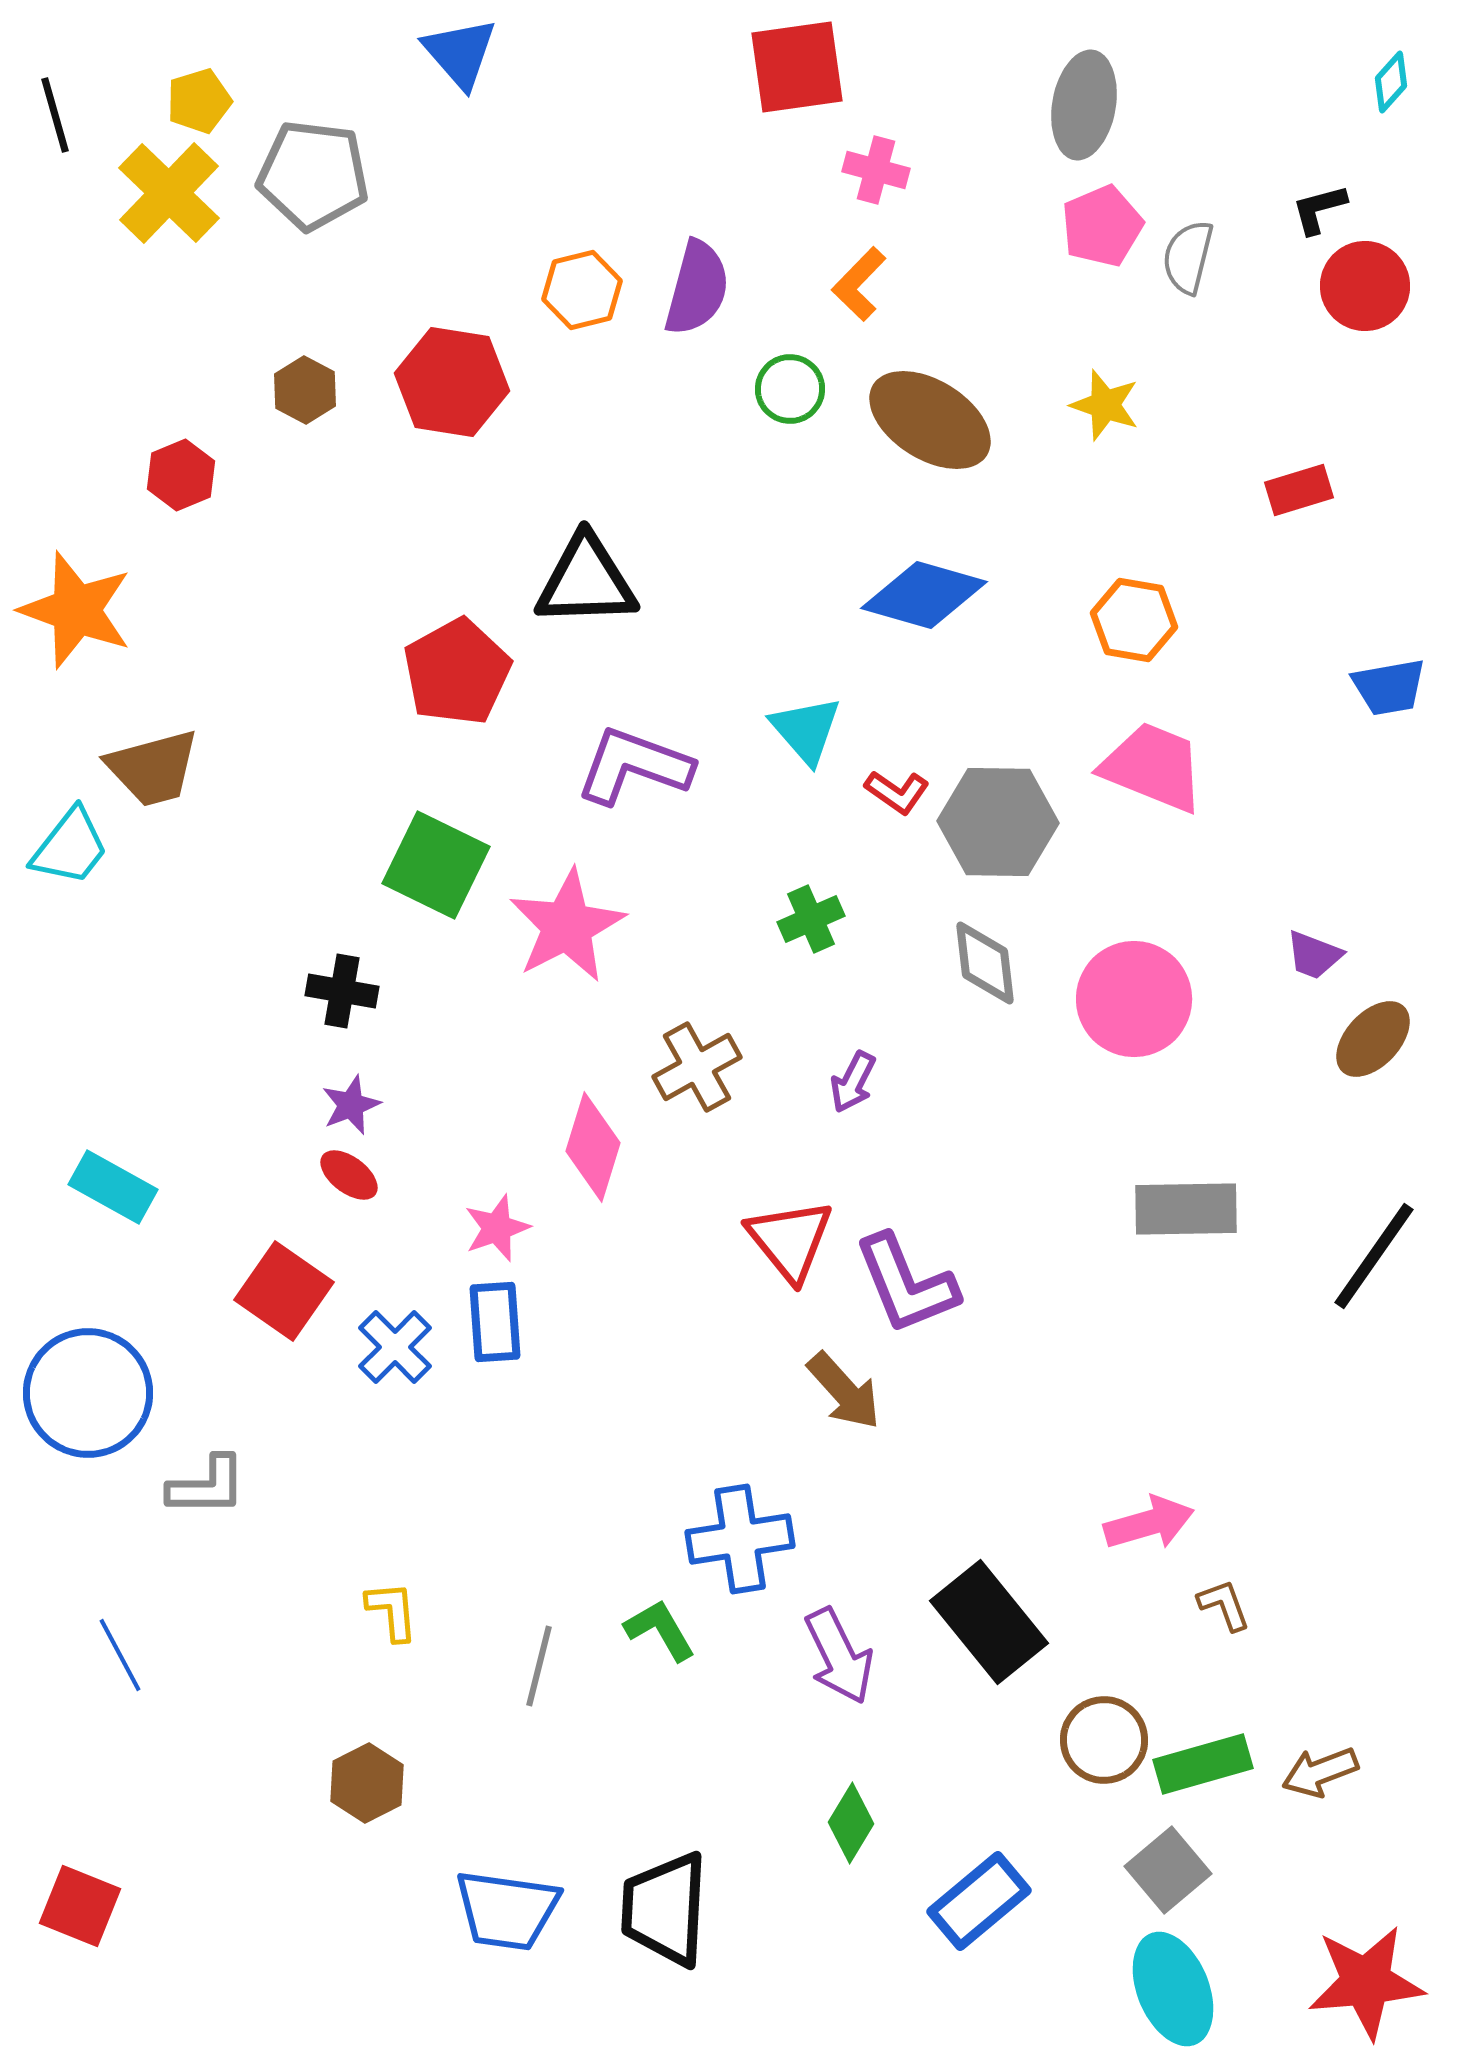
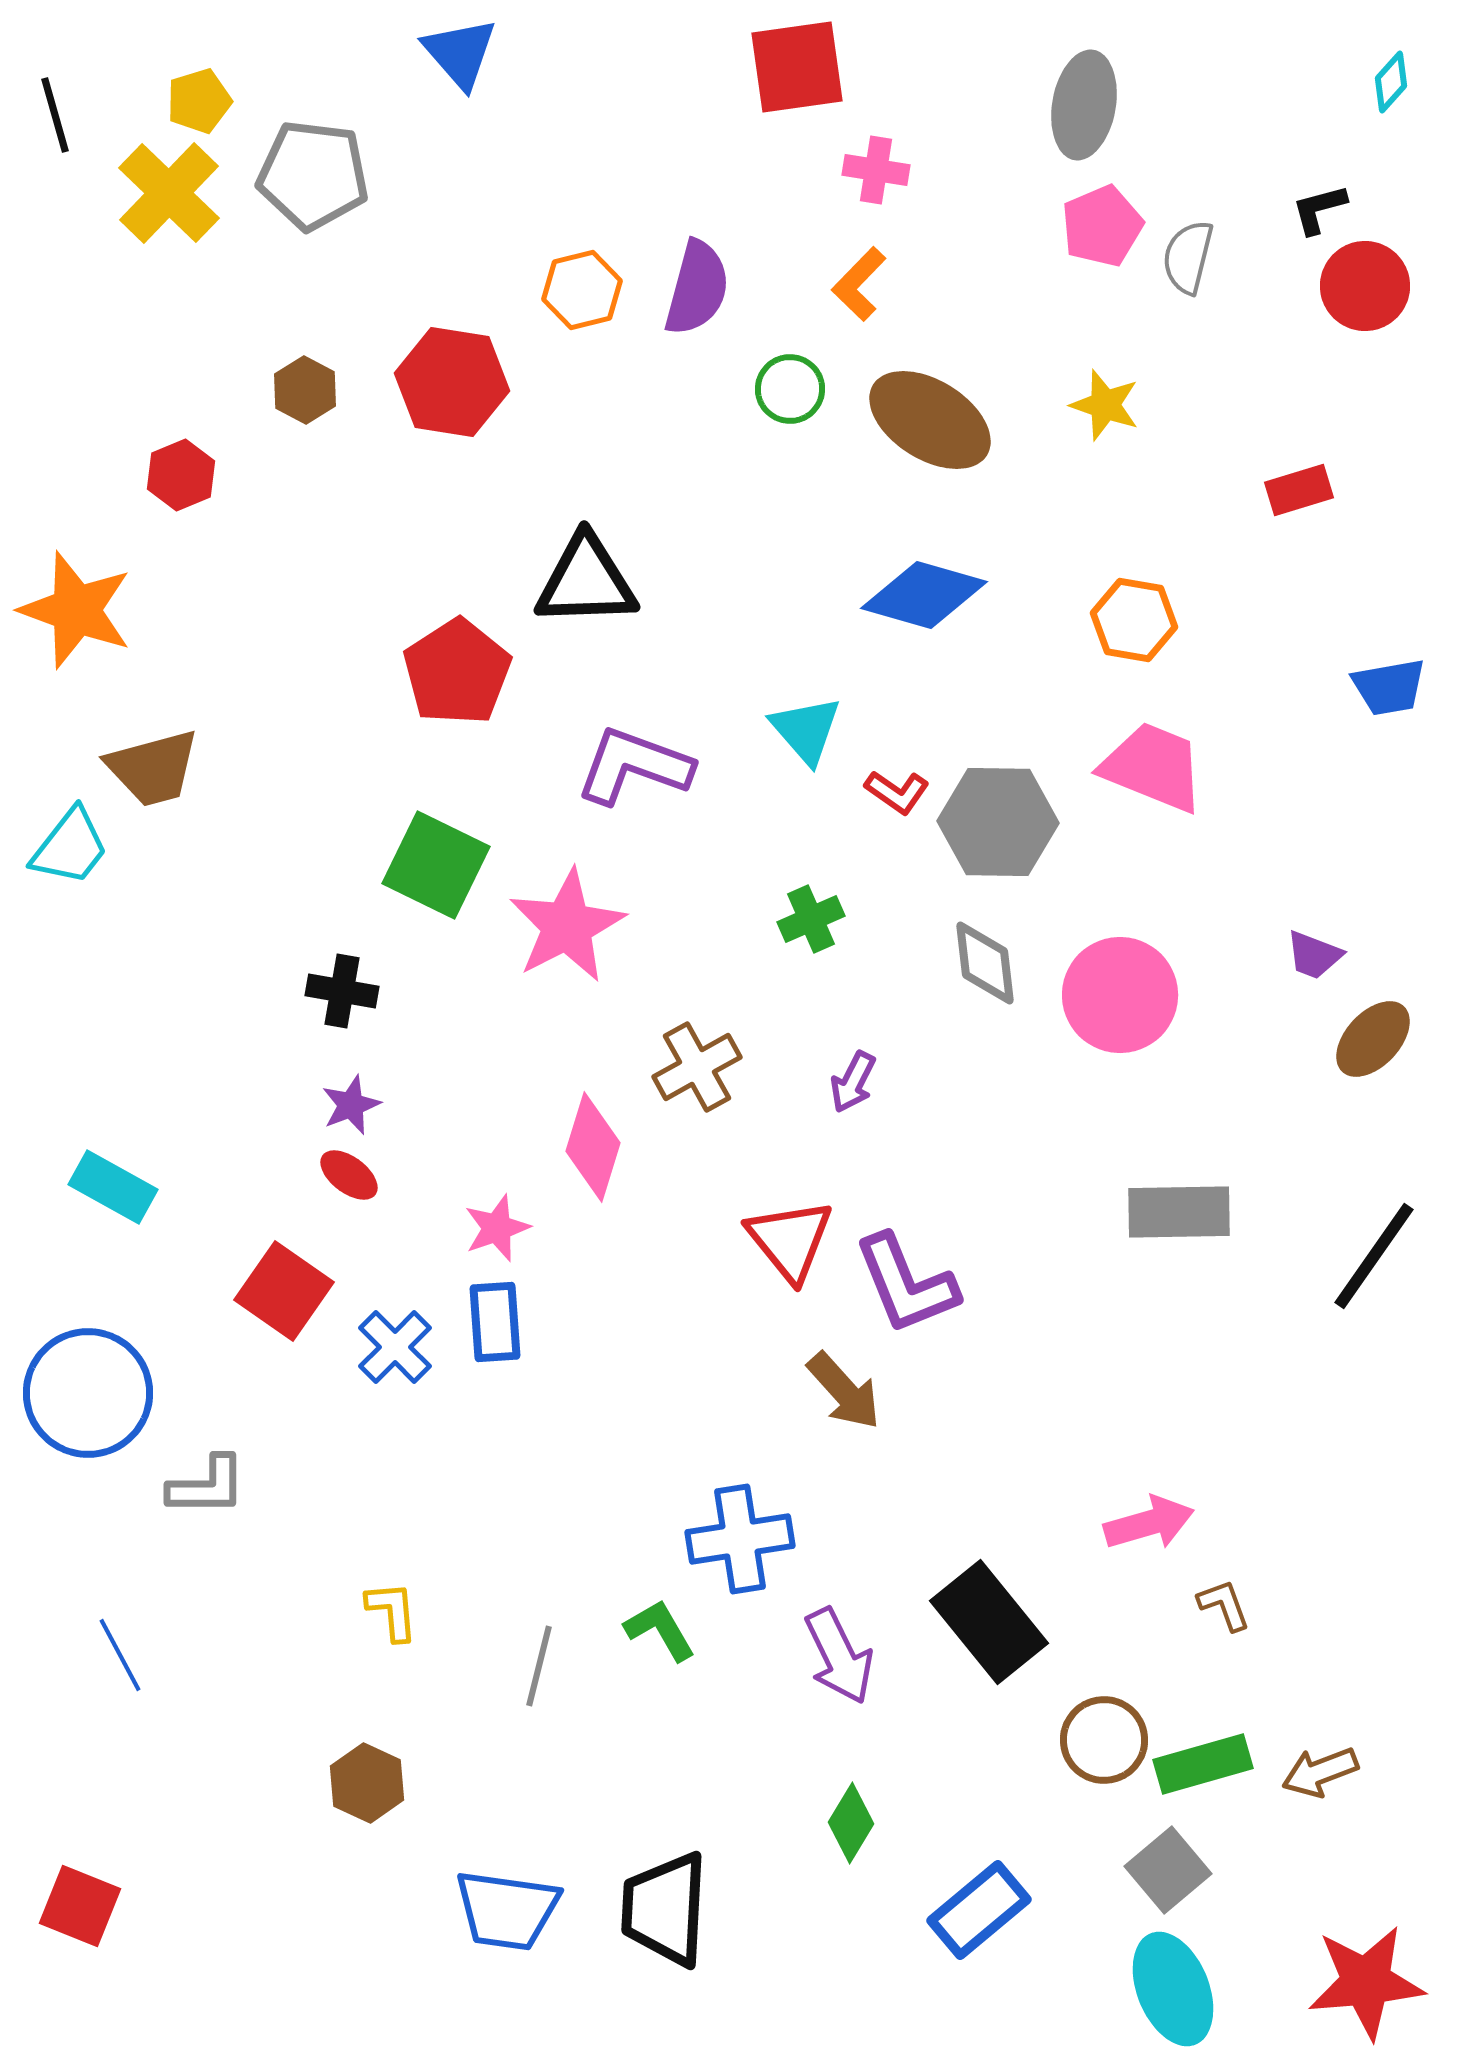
pink cross at (876, 170): rotated 6 degrees counterclockwise
red pentagon at (457, 672): rotated 4 degrees counterclockwise
pink circle at (1134, 999): moved 14 px left, 4 px up
gray rectangle at (1186, 1209): moved 7 px left, 3 px down
brown hexagon at (367, 1783): rotated 8 degrees counterclockwise
blue rectangle at (979, 1901): moved 9 px down
